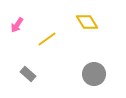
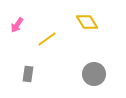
gray rectangle: rotated 56 degrees clockwise
